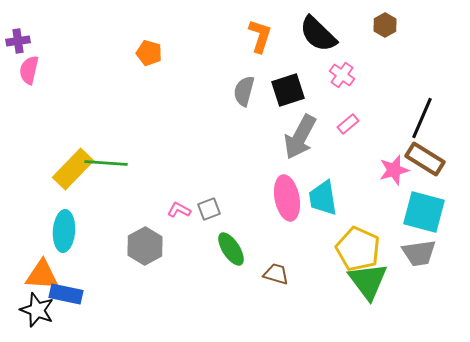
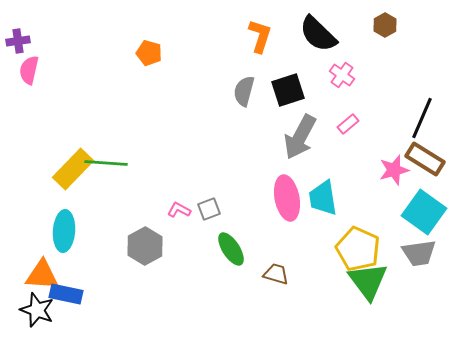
cyan square: rotated 21 degrees clockwise
